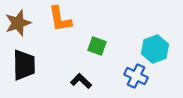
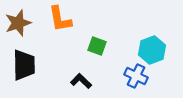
cyan hexagon: moved 3 px left, 1 px down
